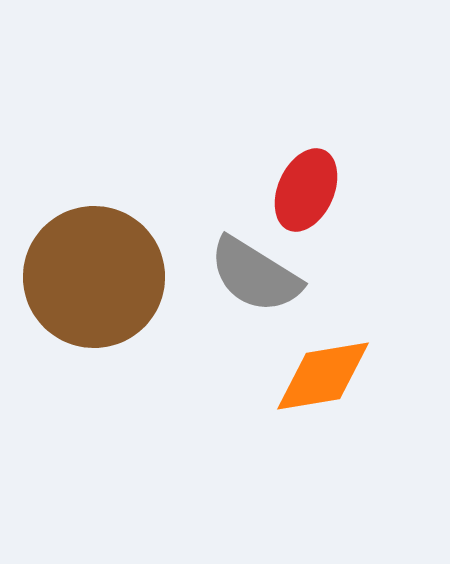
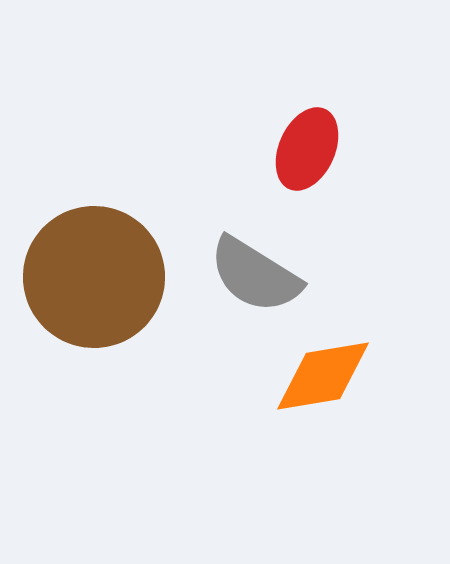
red ellipse: moved 1 px right, 41 px up
